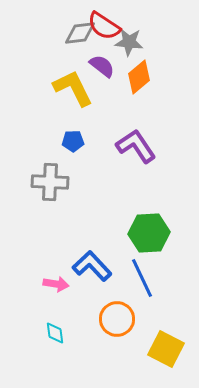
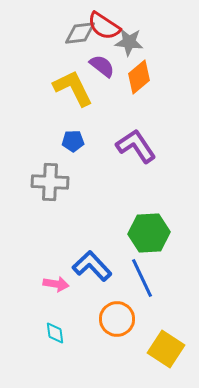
yellow square: rotated 6 degrees clockwise
